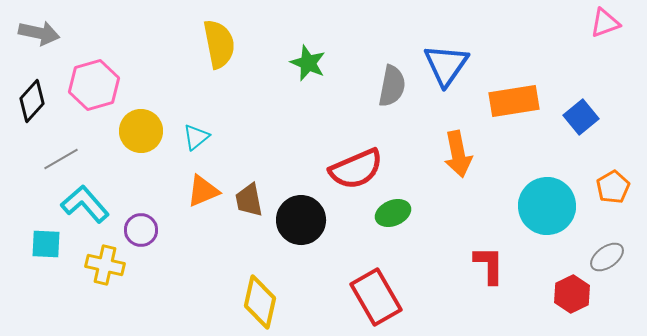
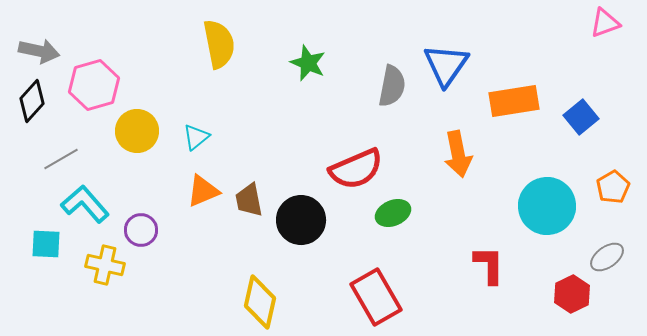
gray arrow: moved 18 px down
yellow circle: moved 4 px left
